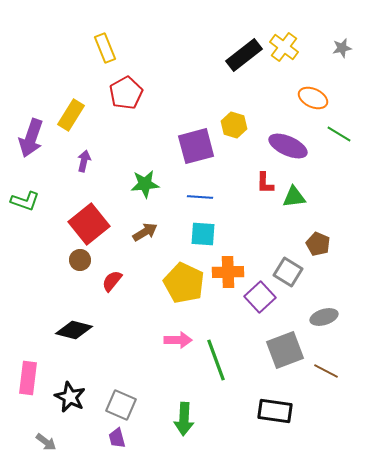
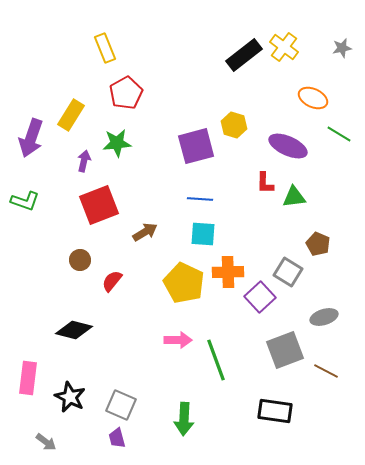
green star at (145, 184): moved 28 px left, 41 px up
blue line at (200, 197): moved 2 px down
red square at (89, 224): moved 10 px right, 19 px up; rotated 18 degrees clockwise
